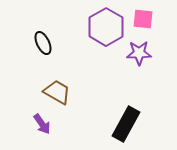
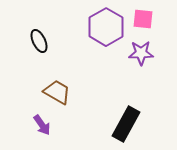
black ellipse: moved 4 px left, 2 px up
purple star: moved 2 px right
purple arrow: moved 1 px down
